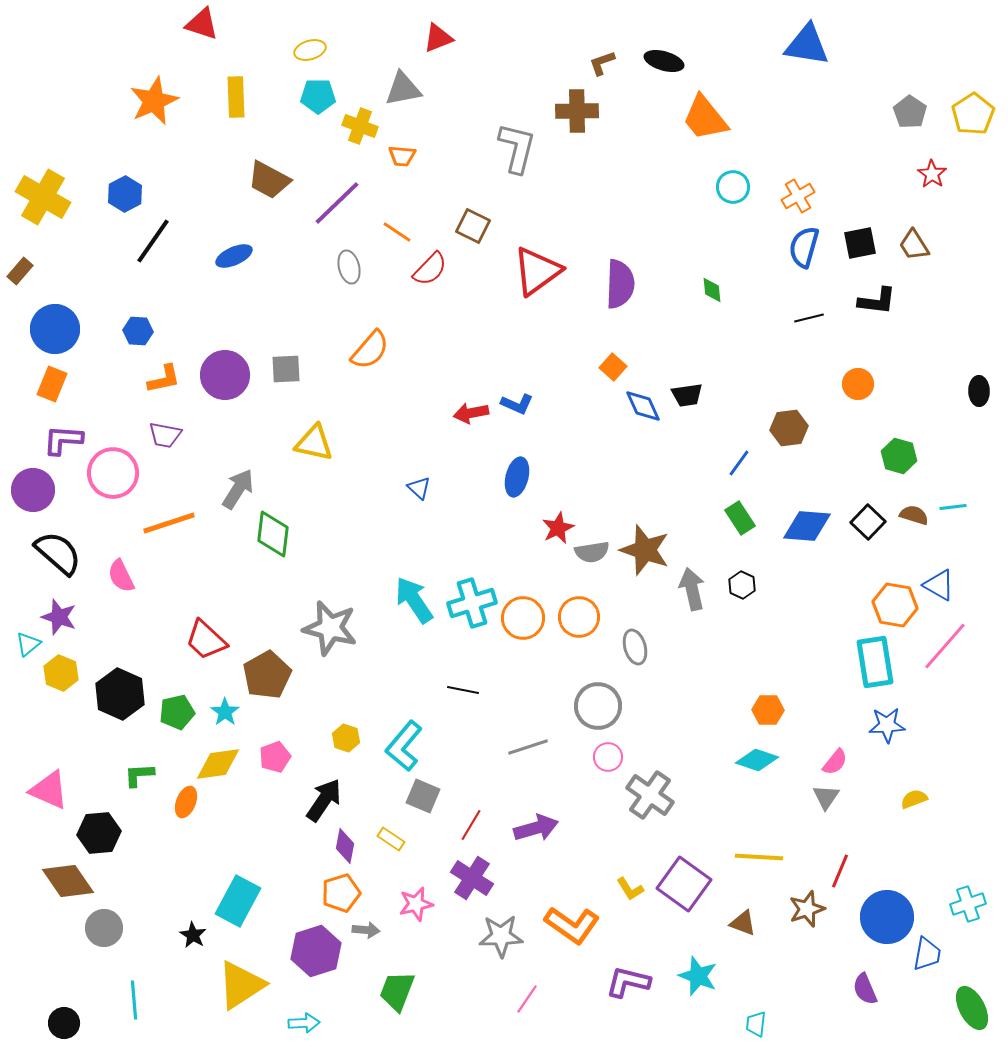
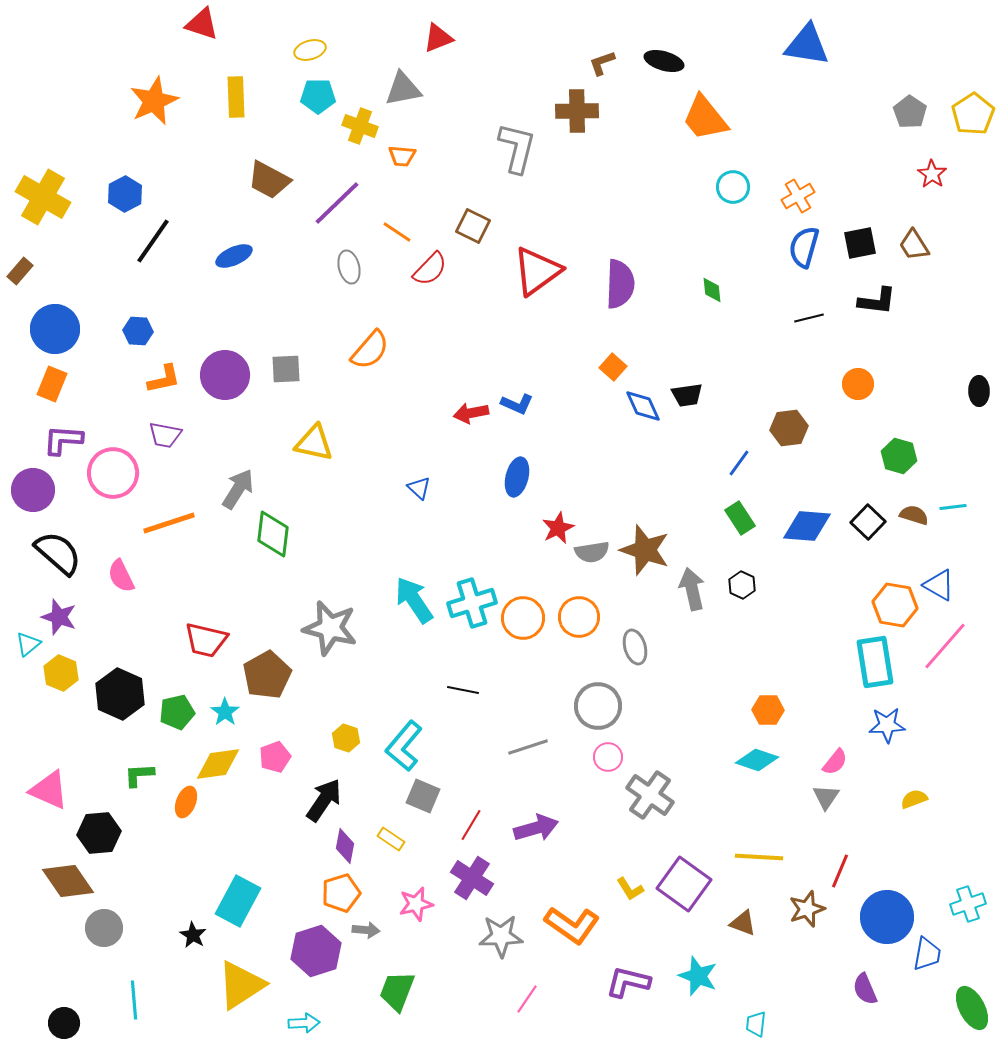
red trapezoid at (206, 640): rotated 30 degrees counterclockwise
